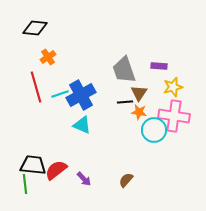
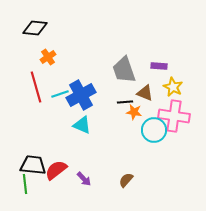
yellow star: rotated 30 degrees counterclockwise
brown triangle: moved 6 px right; rotated 42 degrees counterclockwise
orange star: moved 5 px left
